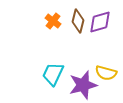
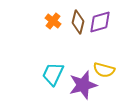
brown diamond: moved 1 px down
yellow semicircle: moved 2 px left, 3 px up
